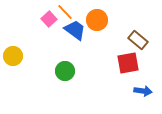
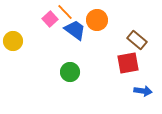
pink square: moved 1 px right
brown rectangle: moved 1 px left
yellow circle: moved 15 px up
green circle: moved 5 px right, 1 px down
